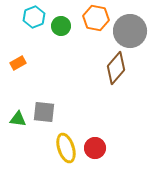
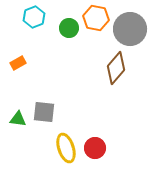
green circle: moved 8 px right, 2 px down
gray circle: moved 2 px up
